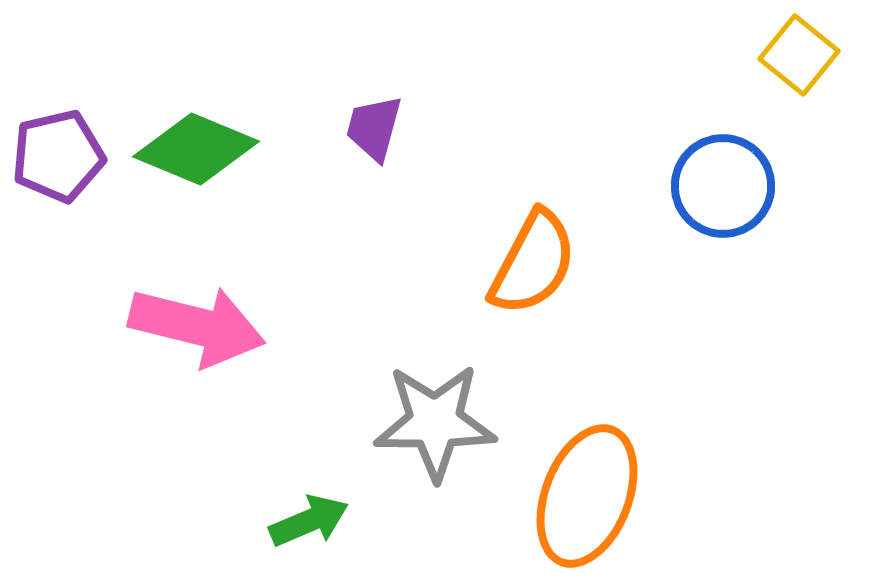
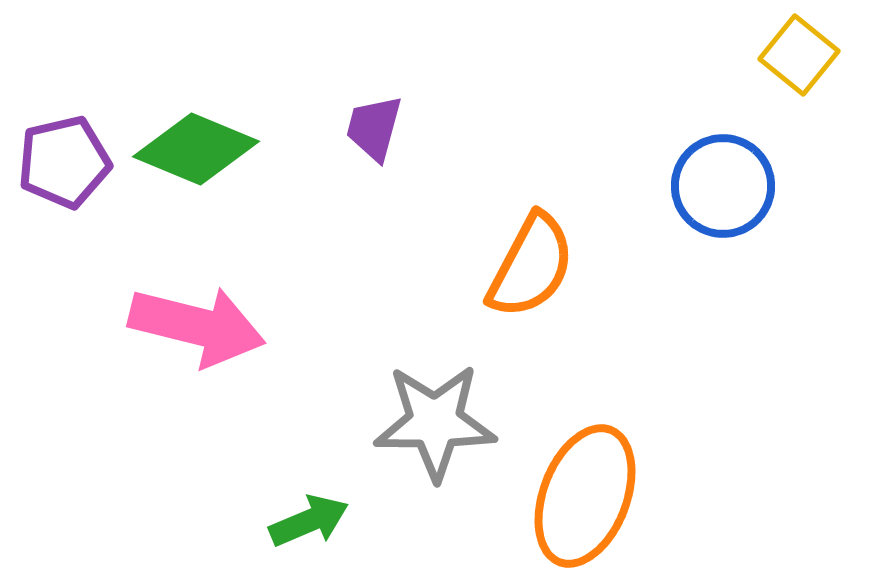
purple pentagon: moved 6 px right, 6 px down
orange semicircle: moved 2 px left, 3 px down
orange ellipse: moved 2 px left
